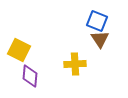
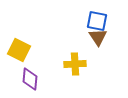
blue square: rotated 10 degrees counterclockwise
brown triangle: moved 2 px left, 2 px up
purple diamond: moved 3 px down
